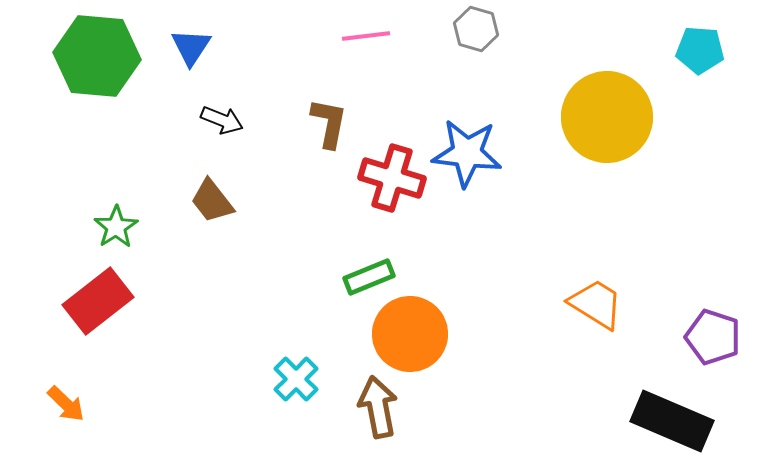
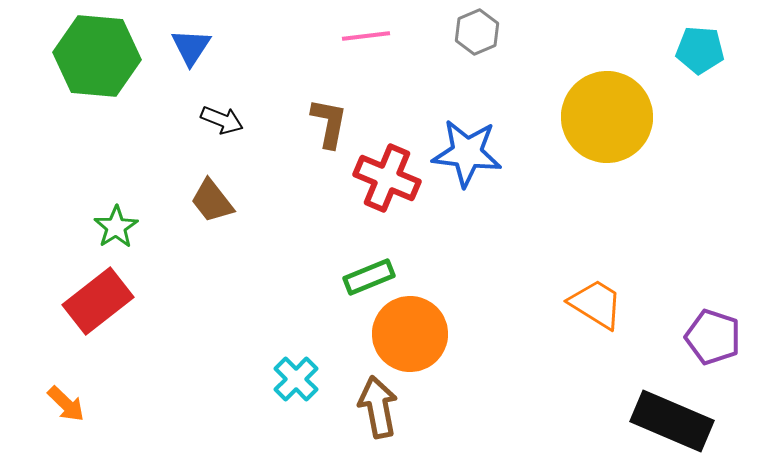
gray hexagon: moved 1 px right, 3 px down; rotated 21 degrees clockwise
red cross: moved 5 px left; rotated 6 degrees clockwise
